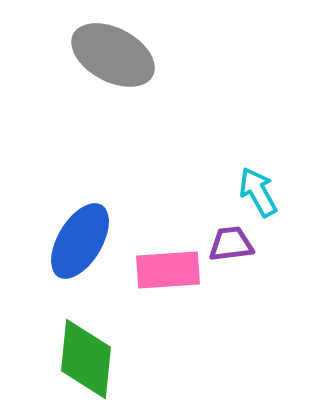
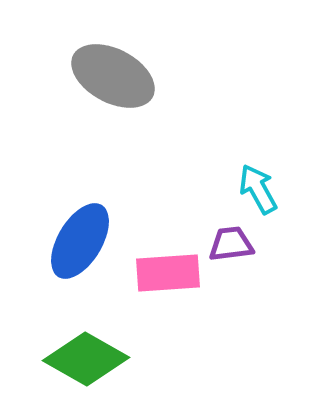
gray ellipse: moved 21 px down
cyan arrow: moved 3 px up
pink rectangle: moved 3 px down
green diamond: rotated 66 degrees counterclockwise
